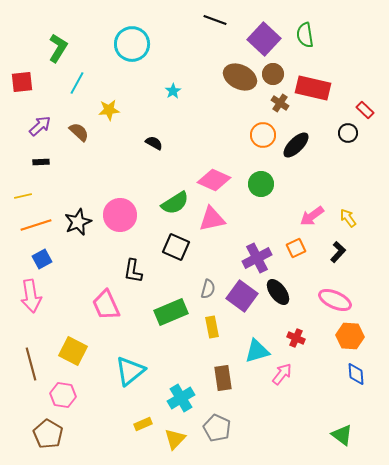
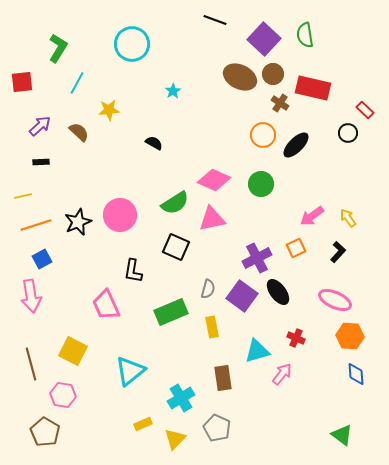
brown pentagon at (48, 434): moved 3 px left, 2 px up
